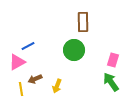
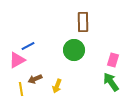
pink triangle: moved 2 px up
